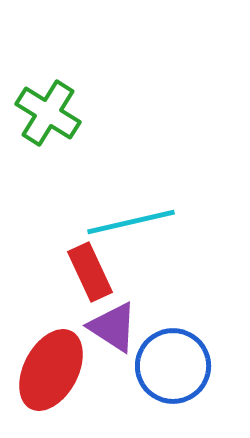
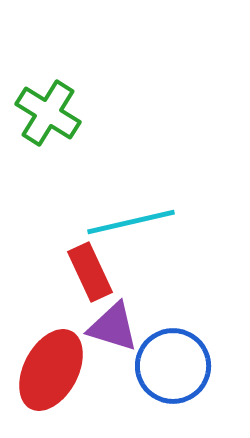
purple triangle: rotated 16 degrees counterclockwise
